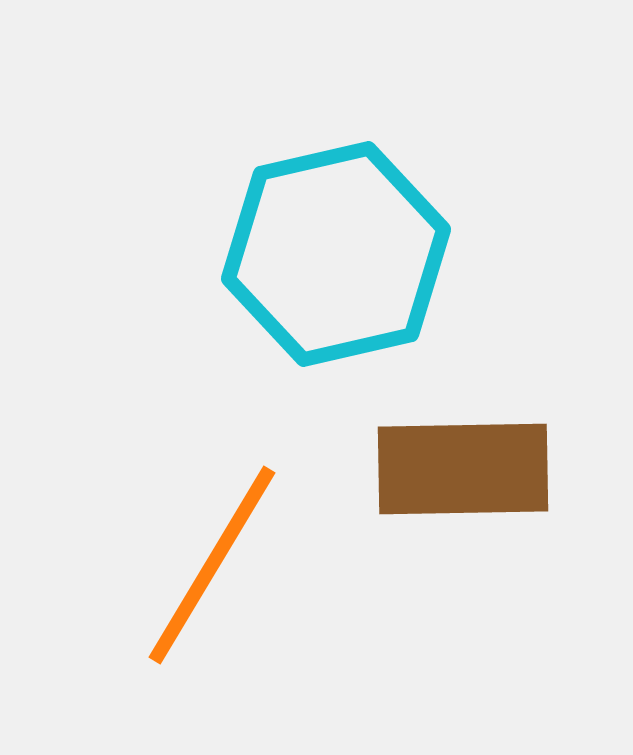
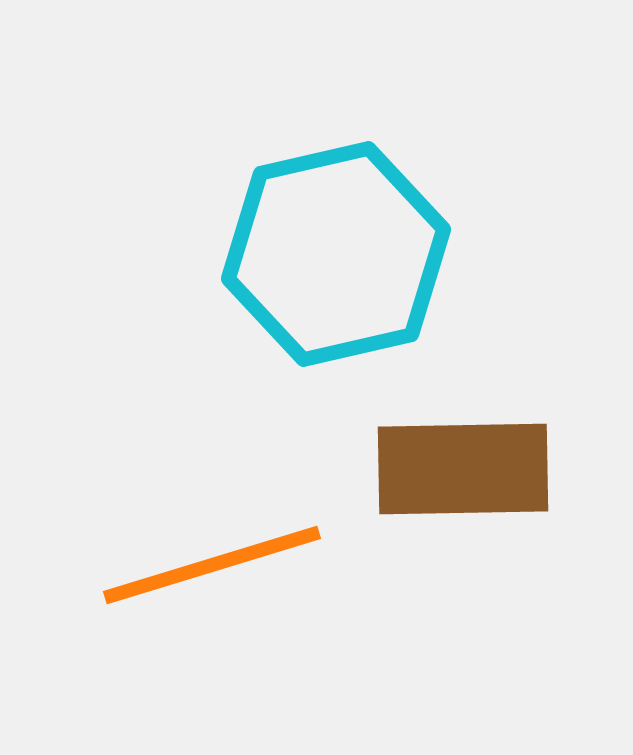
orange line: rotated 42 degrees clockwise
